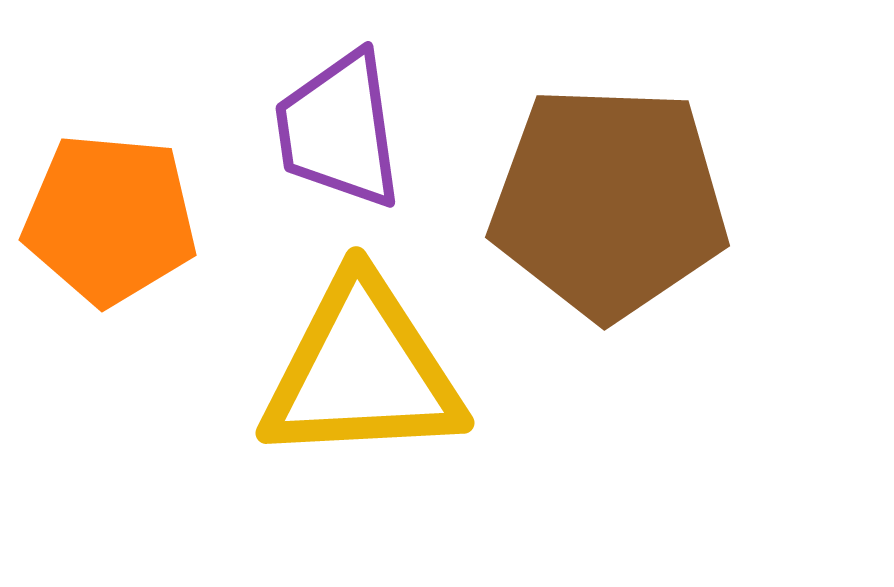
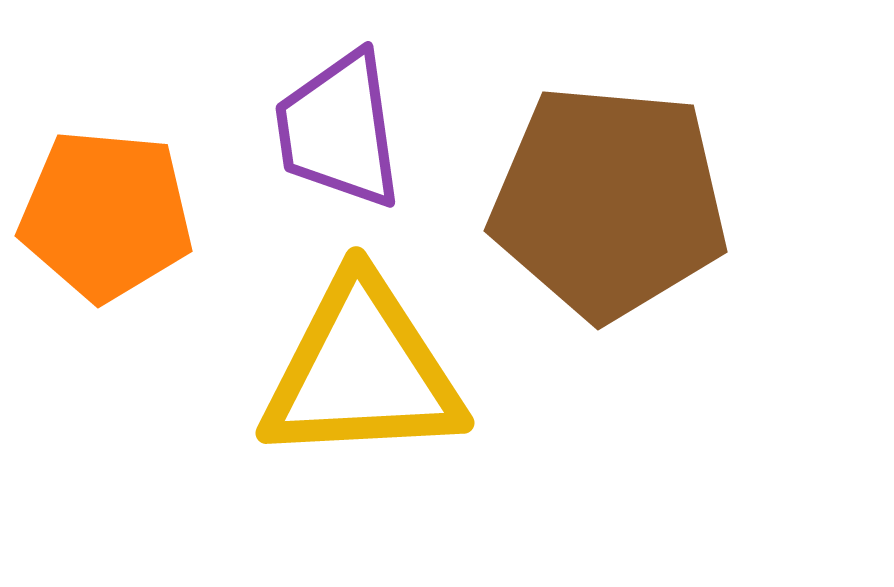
brown pentagon: rotated 3 degrees clockwise
orange pentagon: moved 4 px left, 4 px up
